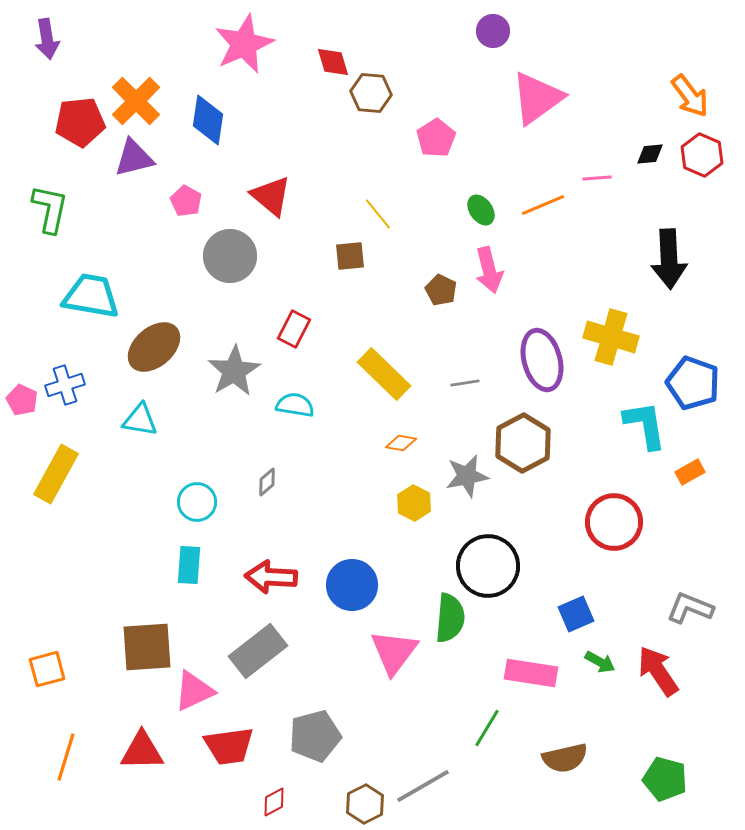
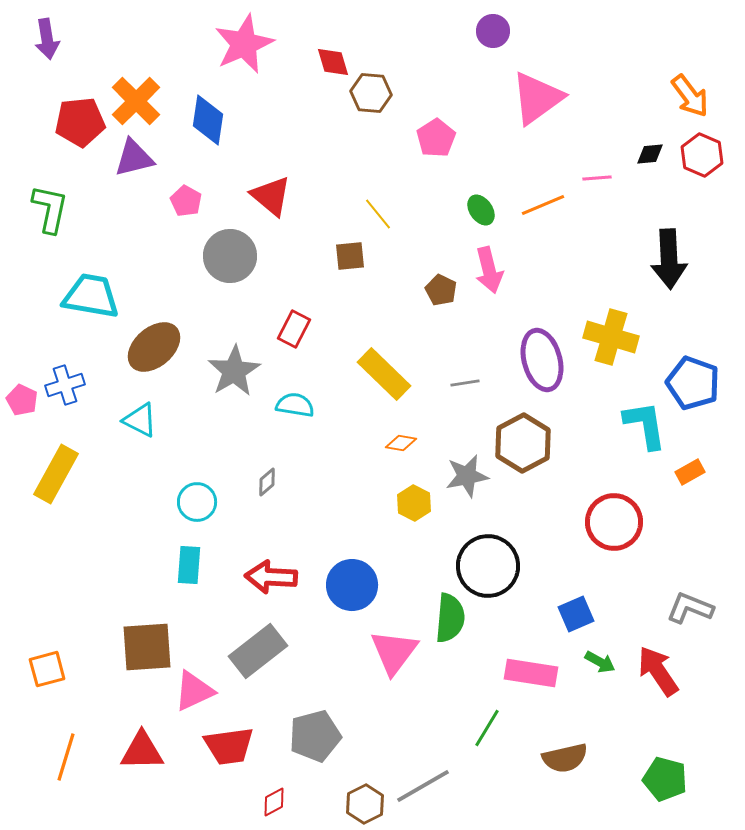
cyan triangle at (140, 420): rotated 18 degrees clockwise
